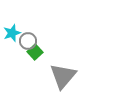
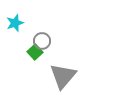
cyan star: moved 3 px right, 10 px up
gray circle: moved 14 px right
